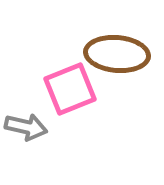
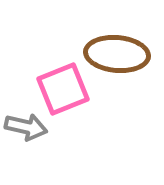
pink square: moved 7 px left
